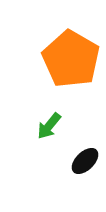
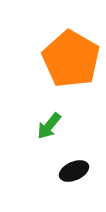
black ellipse: moved 11 px left, 10 px down; rotated 20 degrees clockwise
